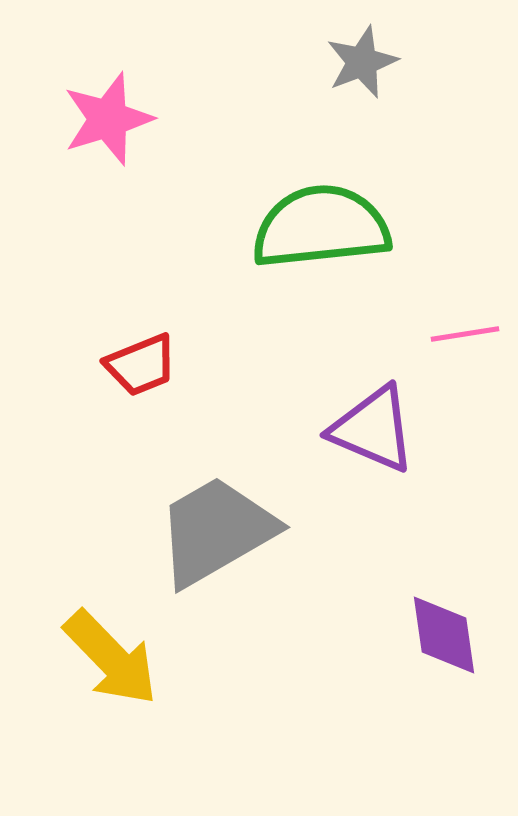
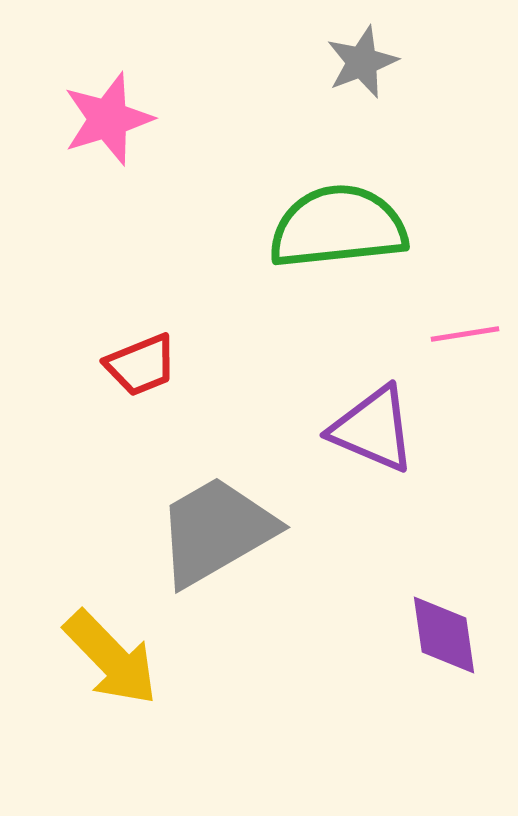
green semicircle: moved 17 px right
